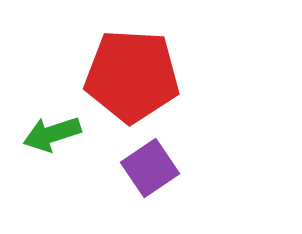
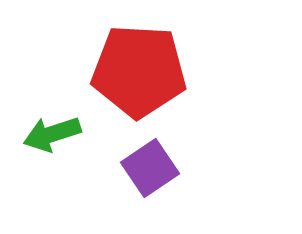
red pentagon: moved 7 px right, 5 px up
